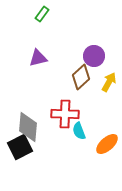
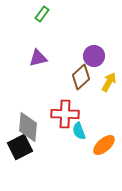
orange ellipse: moved 3 px left, 1 px down
